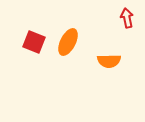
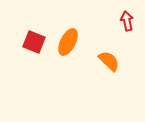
red arrow: moved 3 px down
orange semicircle: rotated 135 degrees counterclockwise
